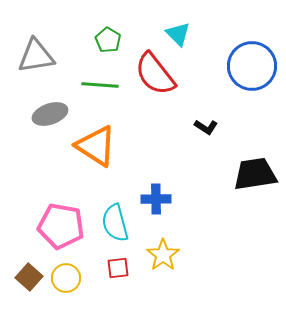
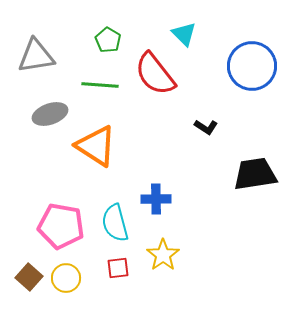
cyan triangle: moved 6 px right
